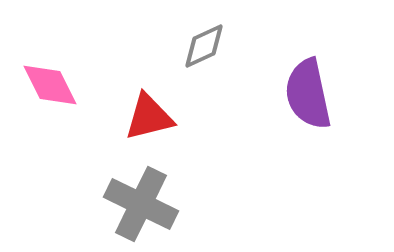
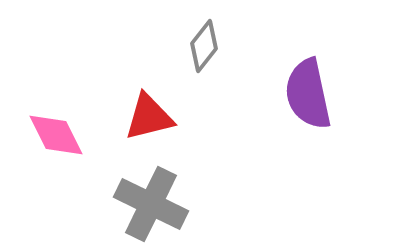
gray diamond: rotated 27 degrees counterclockwise
pink diamond: moved 6 px right, 50 px down
gray cross: moved 10 px right
